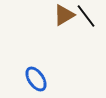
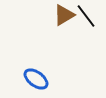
blue ellipse: rotated 20 degrees counterclockwise
